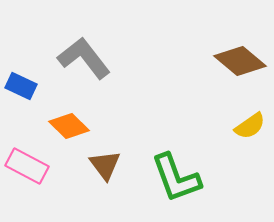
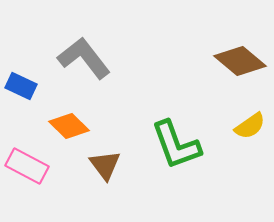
green L-shape: moved 33 px up
